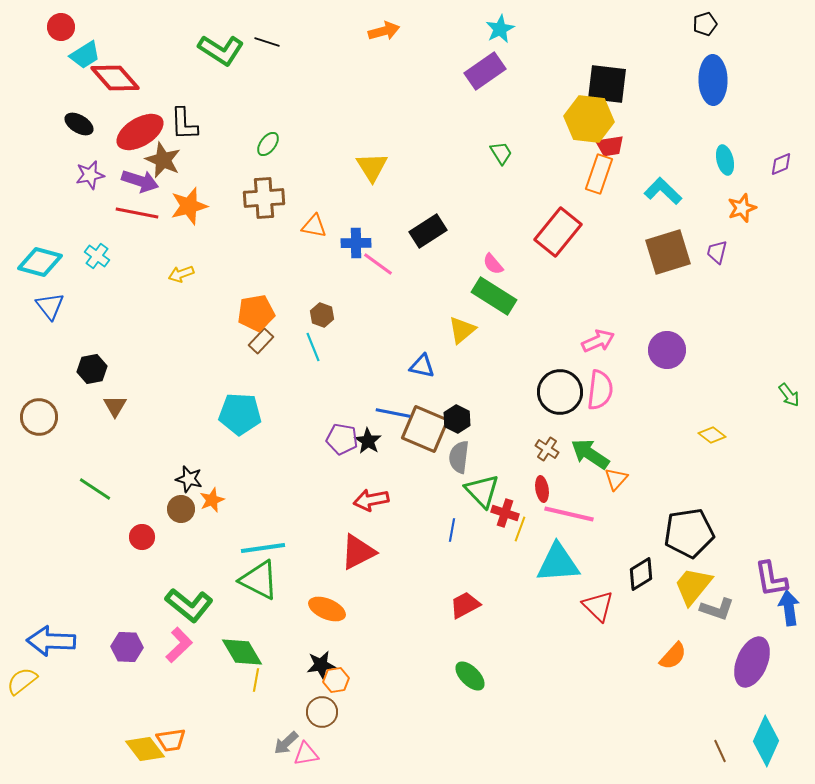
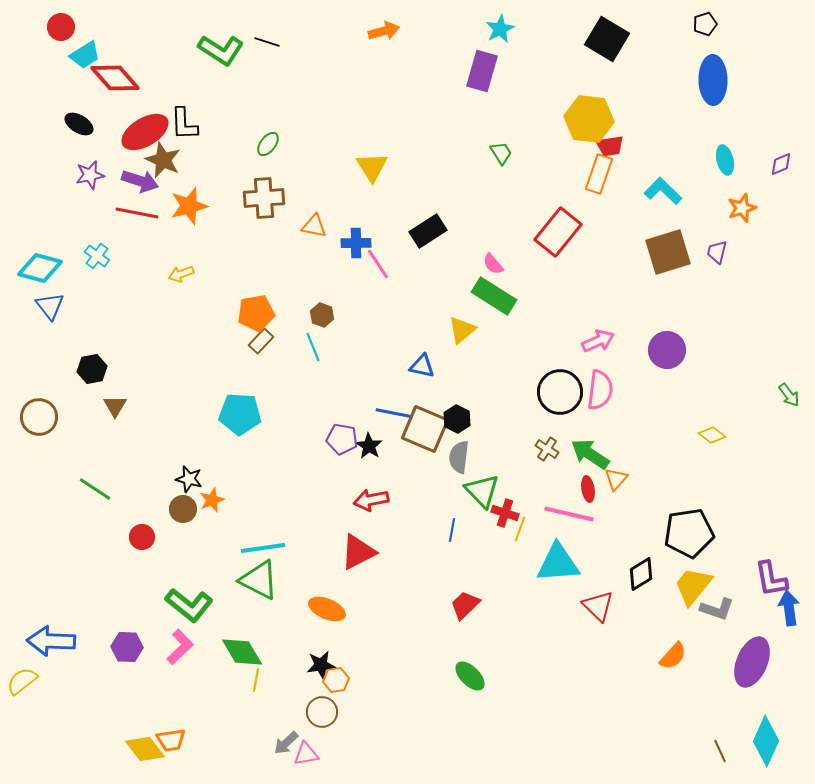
purple rectangle at (485, 71): moved 3 px left; rotated 39 degrees counterclockwise
black square at (607, 84): moved 45 px up; rotated 24 degrees clockwise
red ellipse at (140, 132): moved 5 px right
cyan diamond at (40, 262): moved 6 px down
pink line at (378, 264): rotated 20 degrees clockwise
black star at (368, 441): moved 1 px right, 5 px down
red ellipse at (542, 489): moved 46 px right
brown circle at (181, 509): moved 2 px right
red trapezoid at (465, 605): rotated 16 degrees counterclockwise
pink L-shape at (179, 645): moved 1 px right, 2 px down
